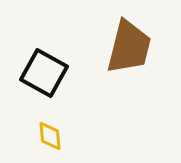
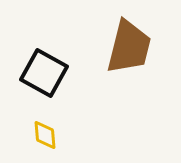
yellow diamond: moved 5 px left, 1 px up
